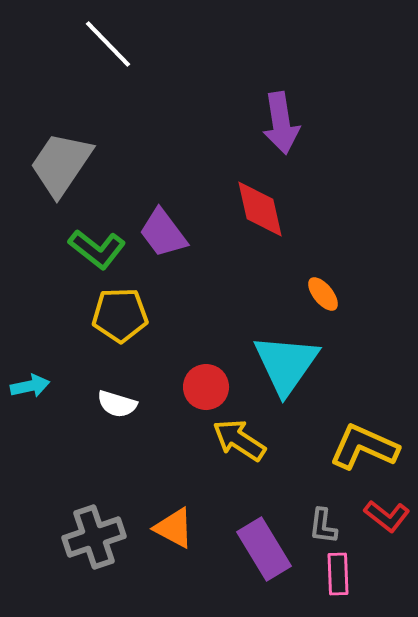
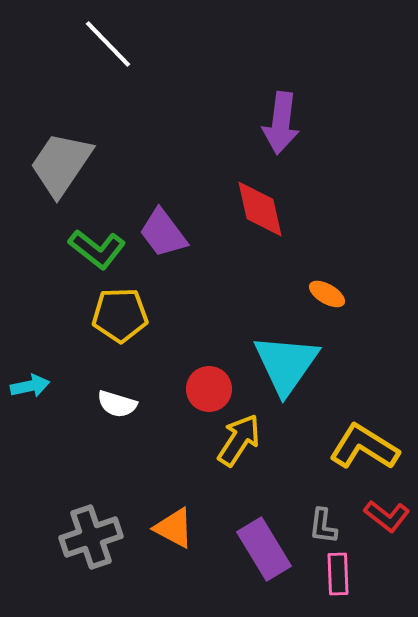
purple arrow: rotated 16 degrees clockwise
orange ellipse: moved 4 px right; rotated 21 degrees counterclockwise
red circle: moved 3 px right, 2 px down
yellow arrow: rotated 90 degrees clockwise
yellow L-shape: rotated 8 degrees clockwise
gray cross: moved 3 px left
